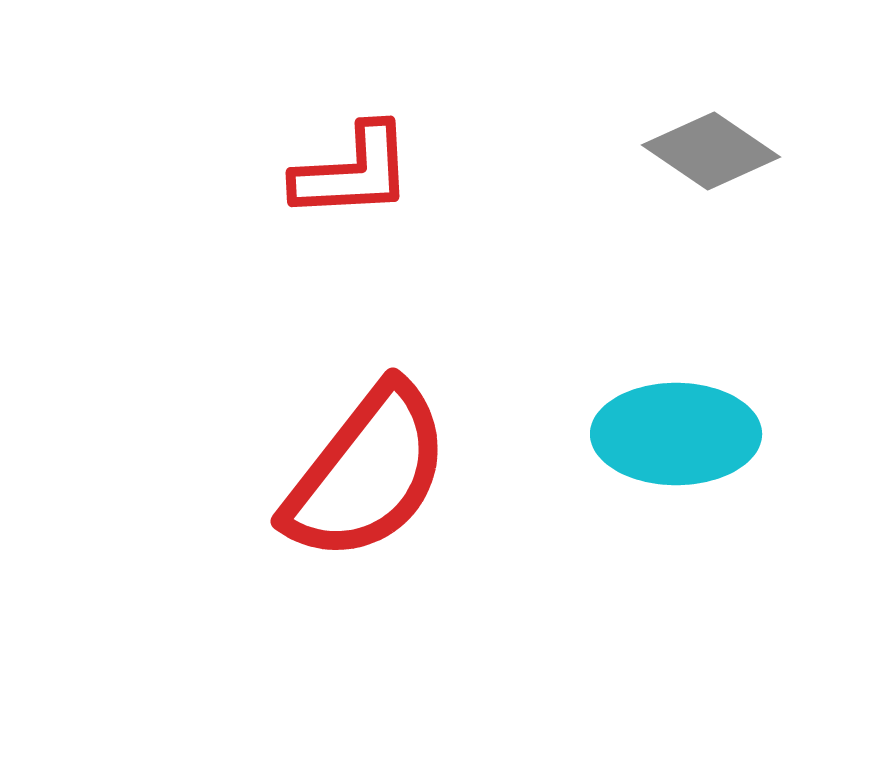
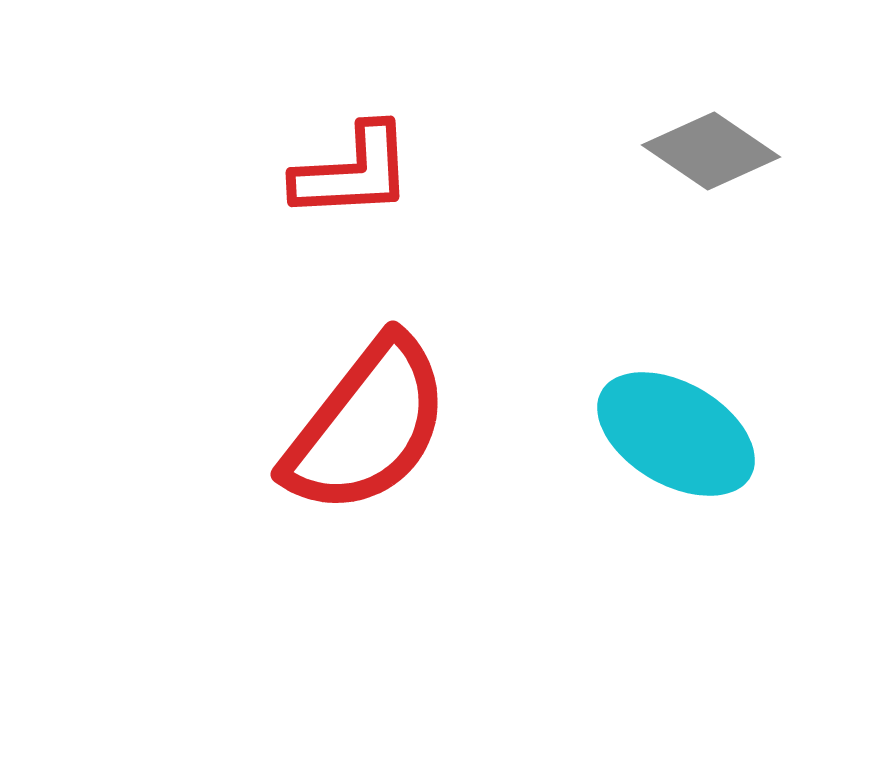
cyan ellipse: rotated 30 degrees clockwise
red semicircle: moved 47 px up
